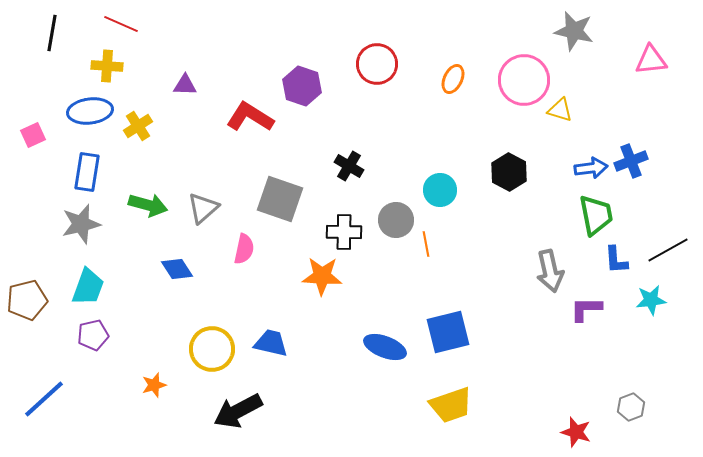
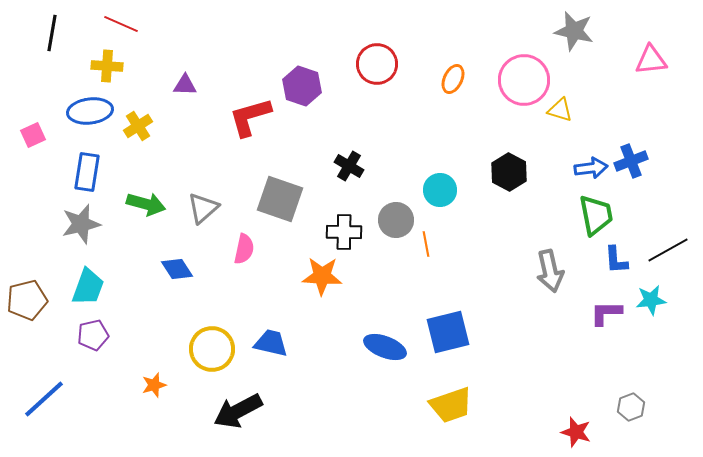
red L-shape at (250, 117): rotated 48 degrees counterclockwise
green arrow at (148, 205): moved 2 px left, 1 px up
purple L-shape at (586, 309): moved 20 px right, 4 px down
